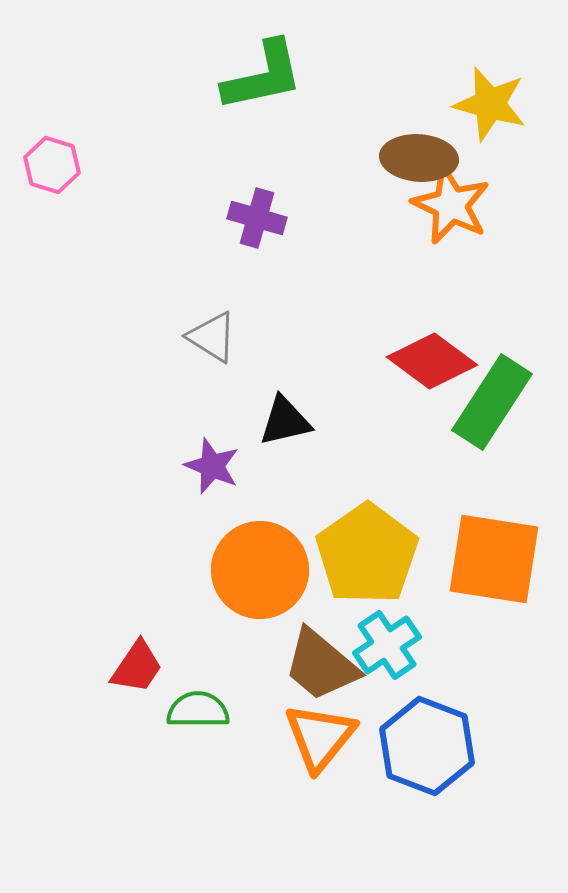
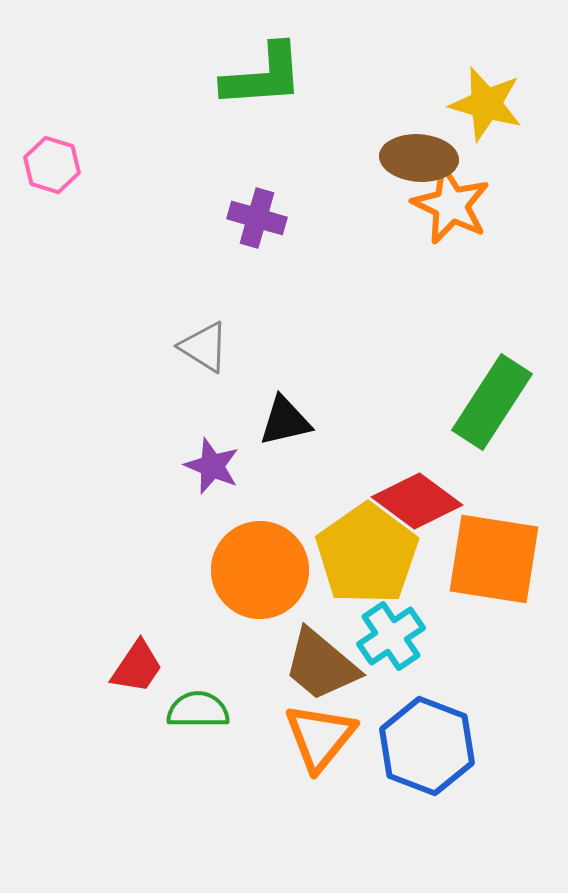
green L-shape: rotated 8 degrees clockwise
yellow star: moved 4 px left
gray triangle: moved 8 px left, 10 px down
red diamond: moved 15 px left, 140 px down
cyan cross: moved 4 px right, 9 px up
